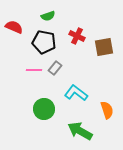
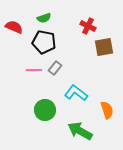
green semicircle: moved 4 px left, 2 px down
red cross: moved 11 px right, 10 px up
green circle: moved 1 px right, 1 px down
